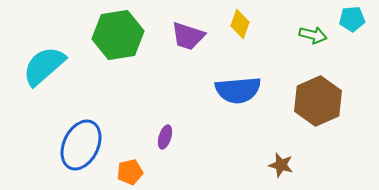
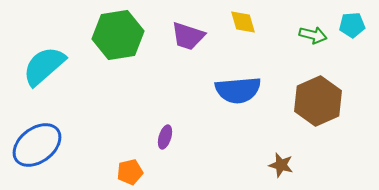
cyan pentagon: moved 6 px down
yellow diamond: moved 3 px right, 2 px up; rotated 36 degrees counterclockwise
blue ellipse: moved 44 px left; rotated 27 degrees clockwise
